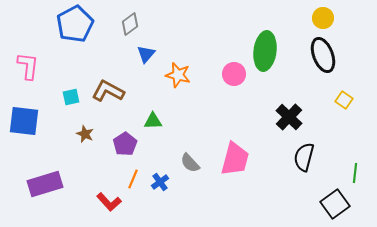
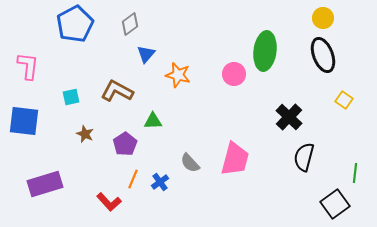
brown L-shape: moved 9 px right
